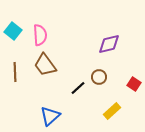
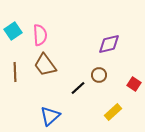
cyan square: rotated 18 degrees clockwise
brown circle: moved 2 px up
yellow rectangle: moved 1 px right, 1 px down
